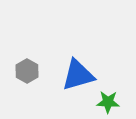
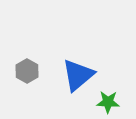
blue triangle: rotated 24 degrees counterclockwise
